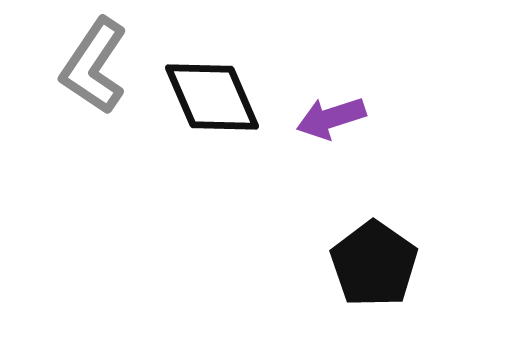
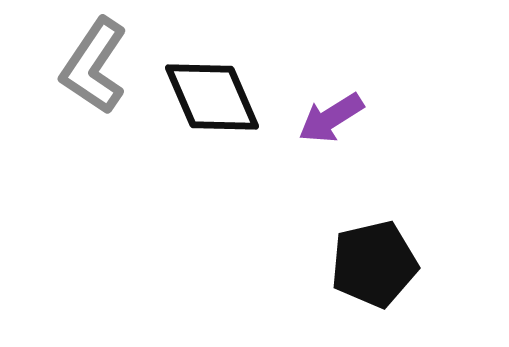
purple arrow: rotated 14 degrees counterclockwise
black pentagon: rotated 24 degrees clockwise
